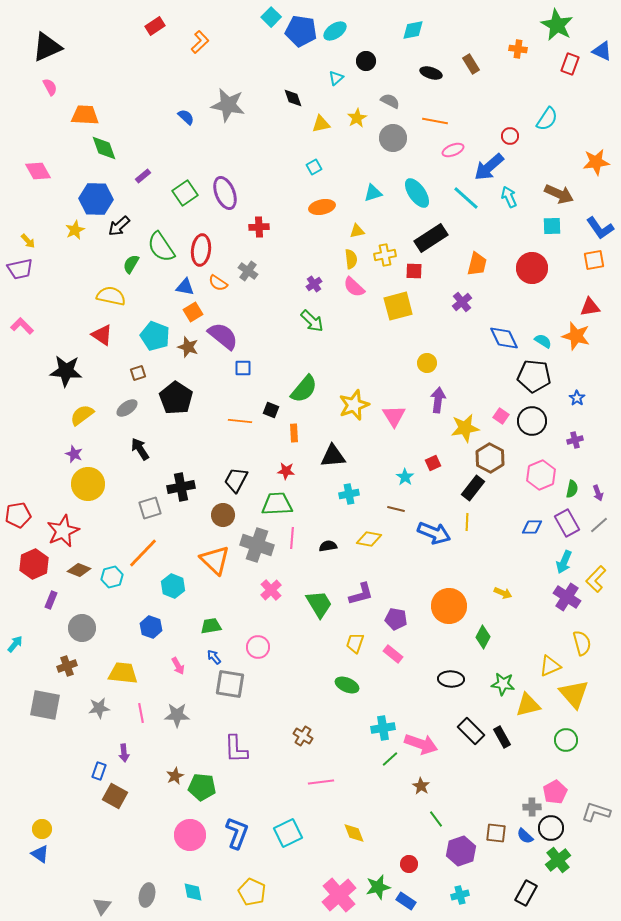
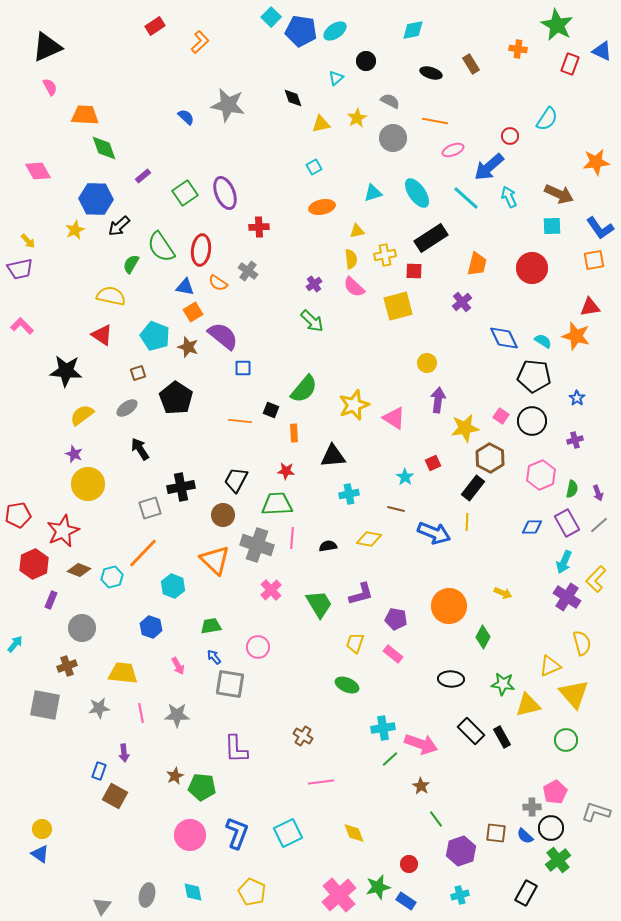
pink triangle at (394, 416): moved 2 px down; rotated 25 degrees counterclockwise
